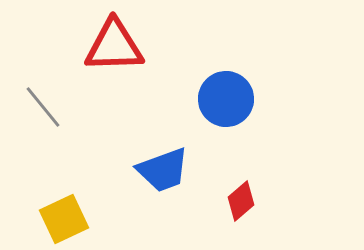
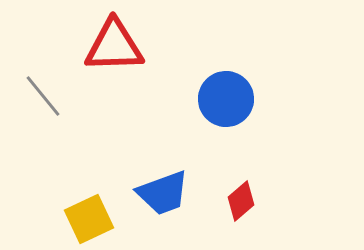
gray line: moved 11 px up
blue trapezoid: moved 23 px down
yellow square: moved 25 px right
